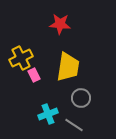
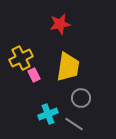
red star: rotated 15 degrees counterclockwise
gray line: moved 1 px up
